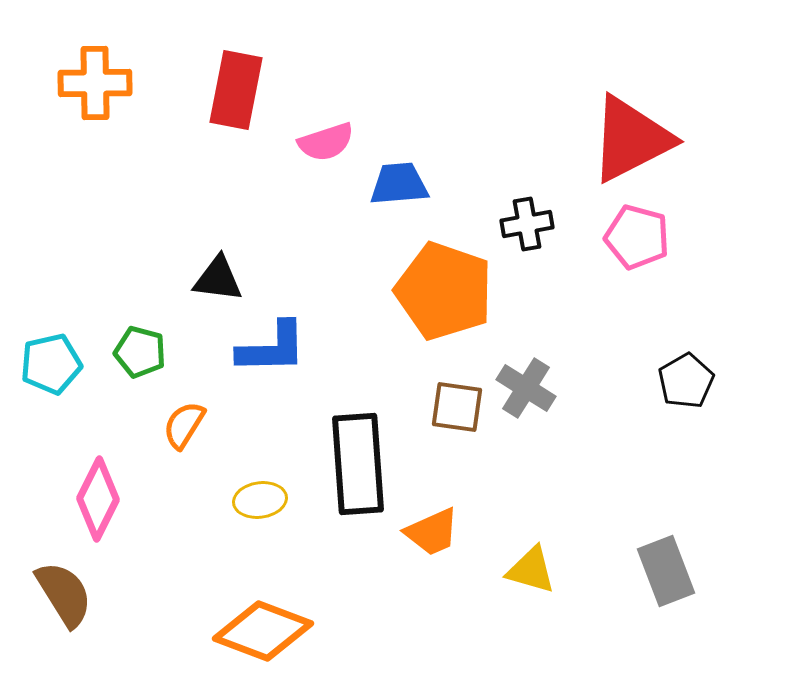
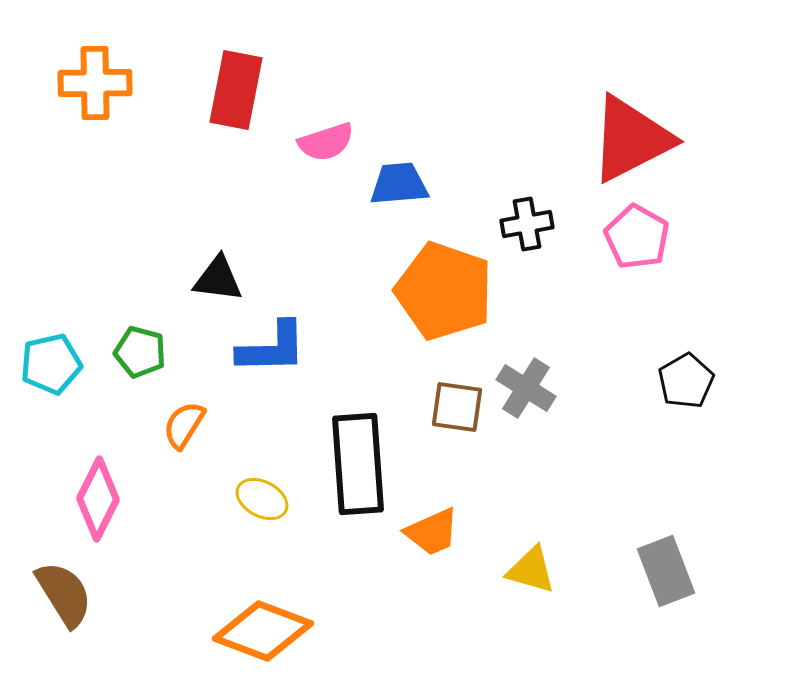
pink pentagon: rotated 14 degrees clockwise
yellow ellipse: moved 2 px right, 1 px up; rotated 36 degrees clockwise
